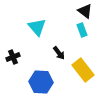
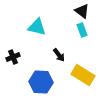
black triangle: moved 3 px left
cyan triangle: rotated 36 degrees counterclockwise
black arrow: moved 2 px down
yellow rectangle: moved 5 px down; rotated 20 degrees counterclockwise
